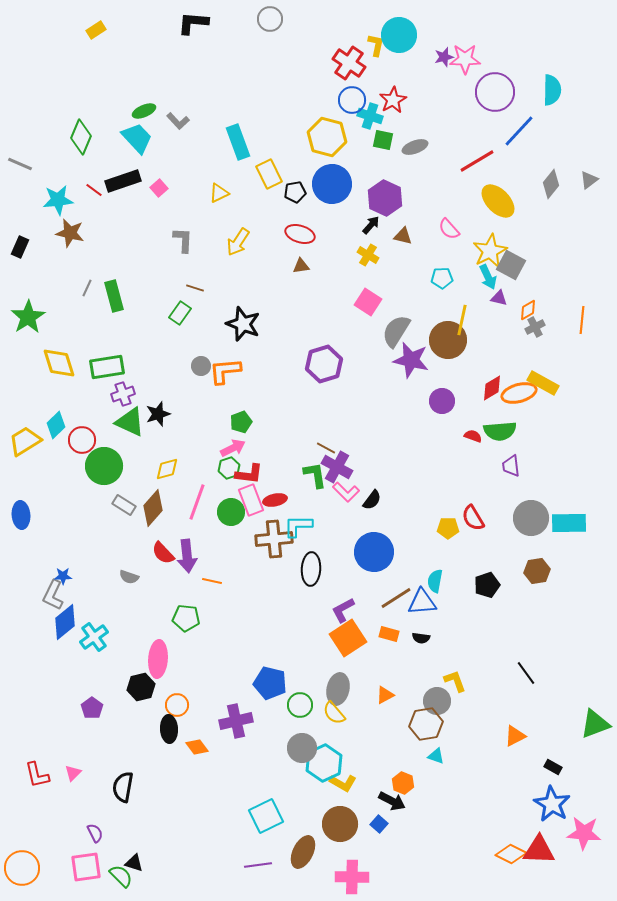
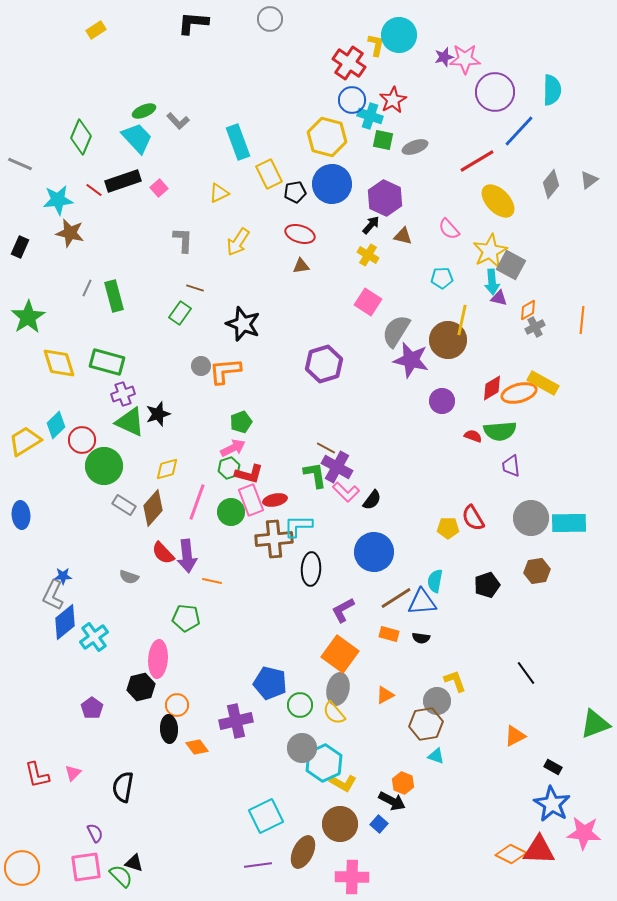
cyan arrow at (488, 277): moved 4 px right, 5 px down; rotated 20 degrees clockwise
green rectangle at (107, 367): moved 5 px up; rotated 24 degrees clockwise
red L-shape at (249, 474): rotated 8 degrees clockwise
orange square at (348, 638): moved 8 px left, 16 px down; rotated 21 degrees counterclockwise
